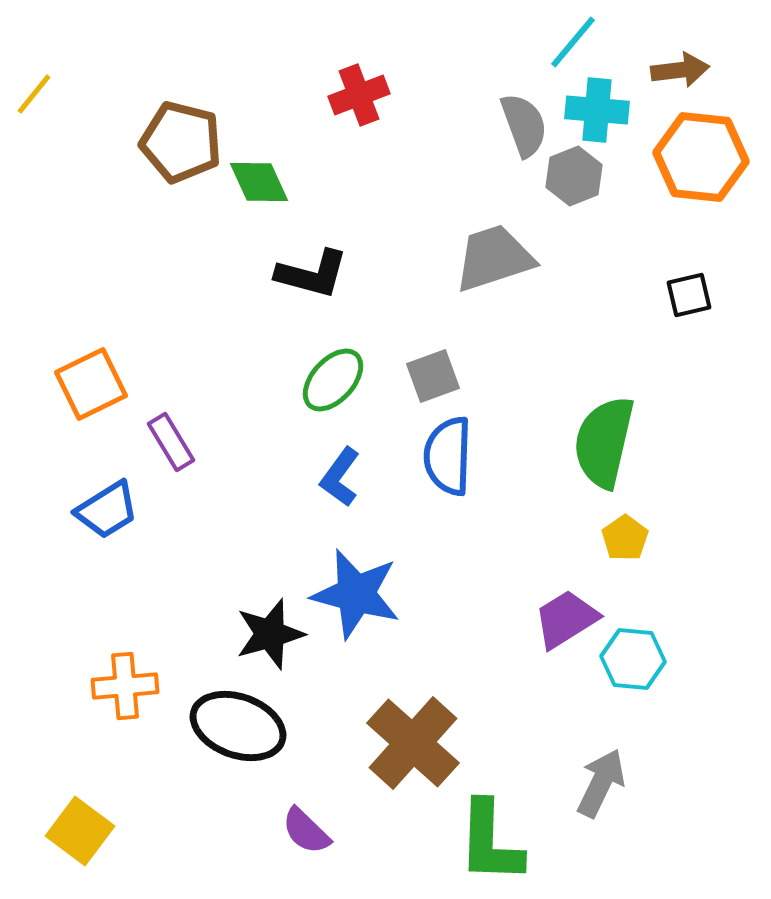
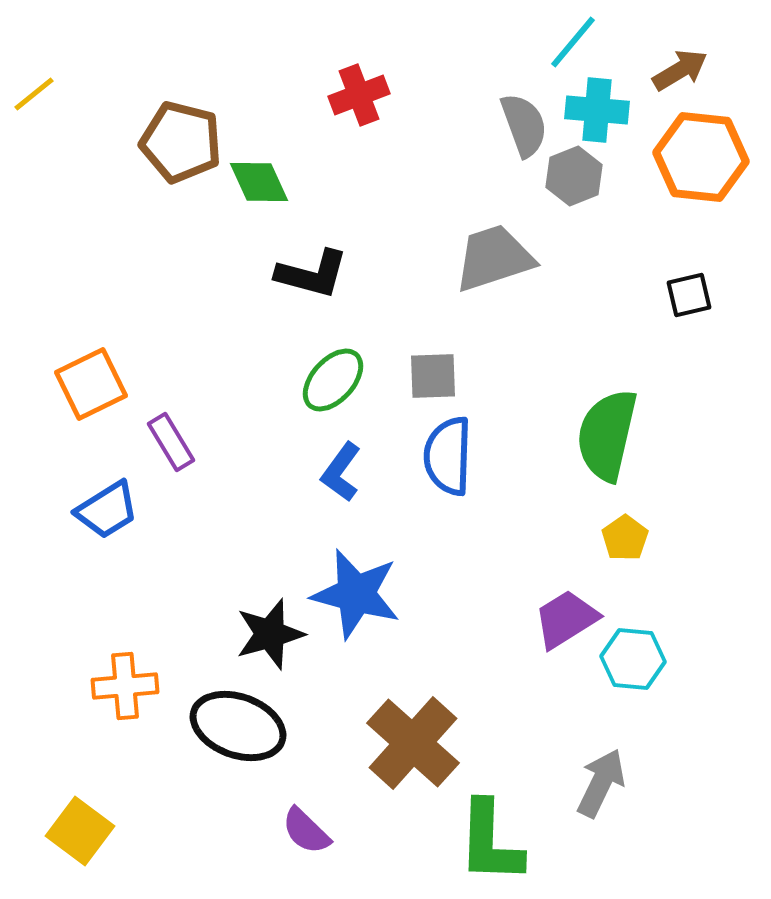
brown arrow: rotated 24 degrees counterclockwise
yellow line: rotated 12 degrees clockwise
gray square: rotated 18 degrees clockwise
green semicircle: moved 3 px right, 7 px up
blue L-shape: moved 1 px right, 5 px up
